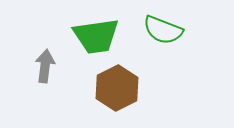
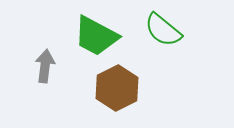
green semicircle: rotated 18 degrees clockwise
green trapezoid: rotated 36 degrees clockwise
